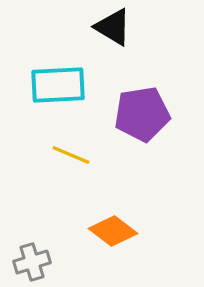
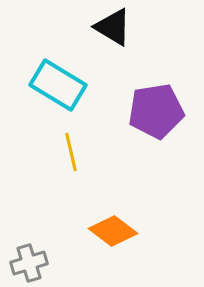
cyan rectangle: rotated 34 degrees clockwise
purple pentagon: moved 14 px right, 3 px up
yellow line: moved 3 px up; rotated 54 degrees clockwise
gray cross: moved 3 px left, 1 px down
